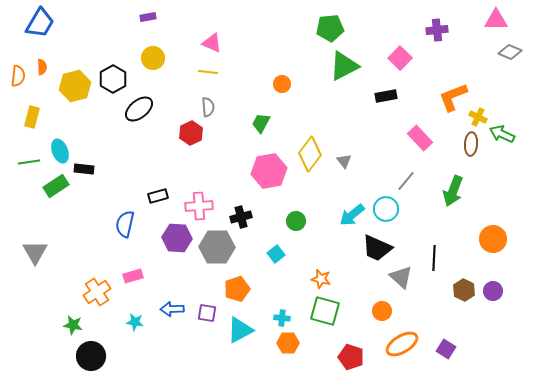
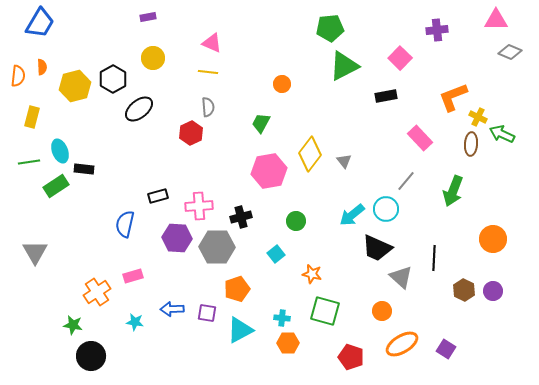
orange star at (321, 279): moved 9 px left, 5 px up
